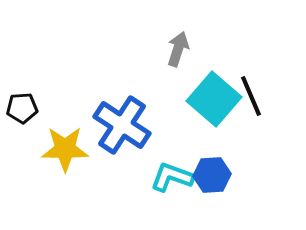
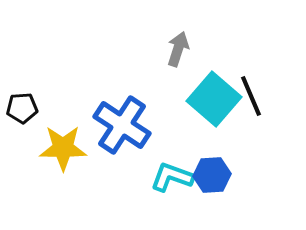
yellow star: moved 2 px left, 1 px up
